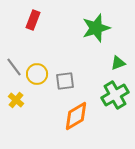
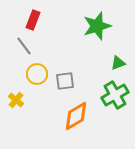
green star: moved 1 px right, 2 px up
gray line: moved 10 px right, 21 px up
